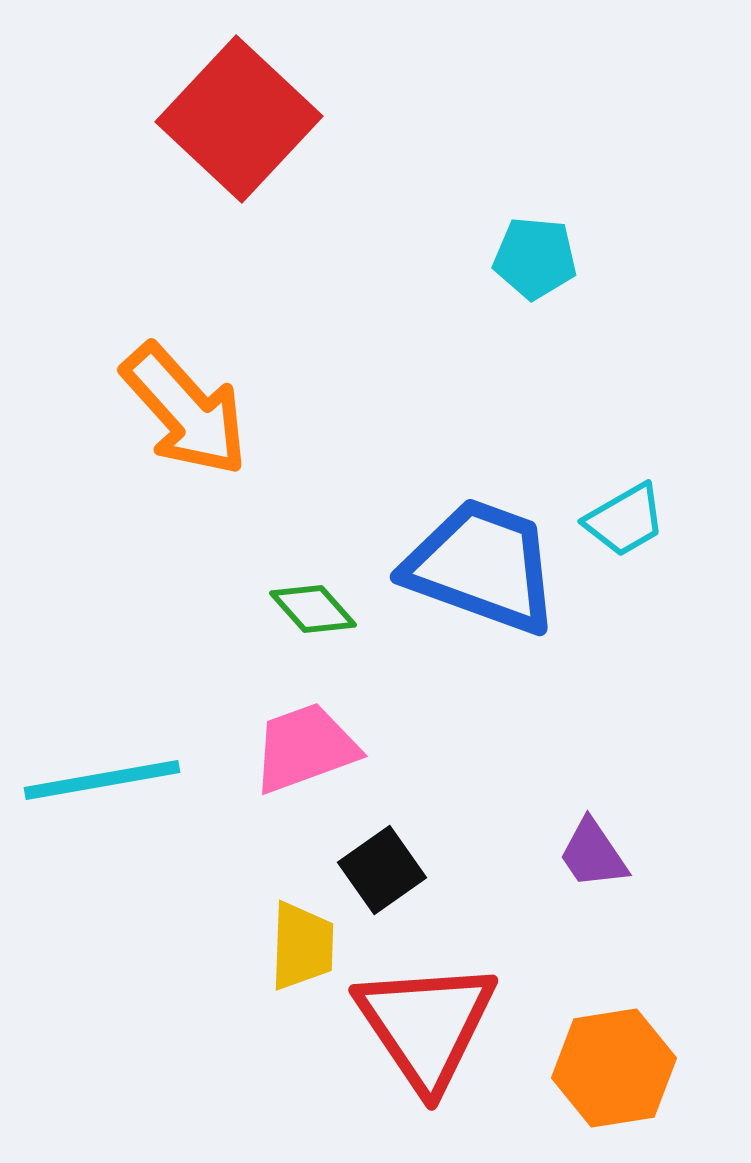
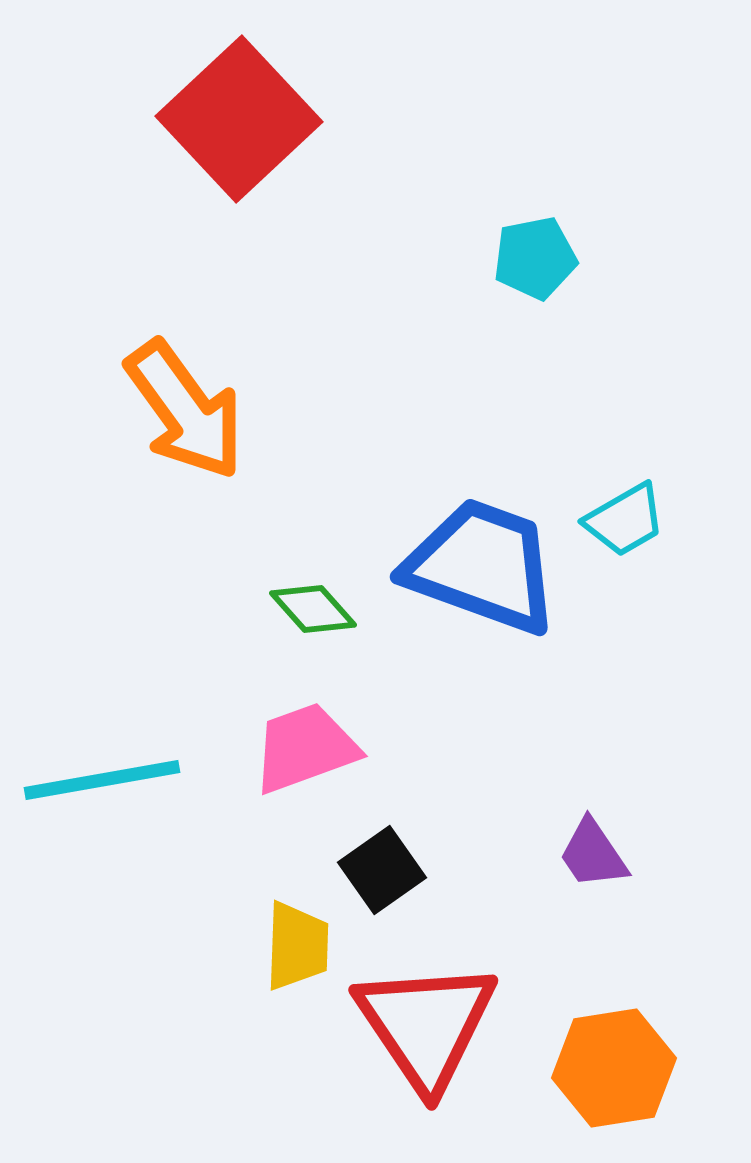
red square: rotated 4 degrees clockwise
cyan pentagon: rotated 16 degrees counterclockwise
orange arrow: rotated 6 degrees clockwise
yellow trapezoid: moved 5 px left
